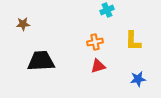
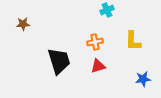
black trapezoid: moved 18 px right; rotated 76 degrees clockwise
blue star: moved 5 px right
